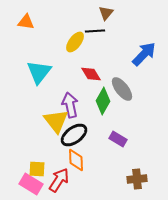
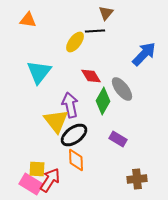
orange triangle: moved 2 px right, 2 px up
red diamond: moved 2 px down
red arrow: moved 9 px left
